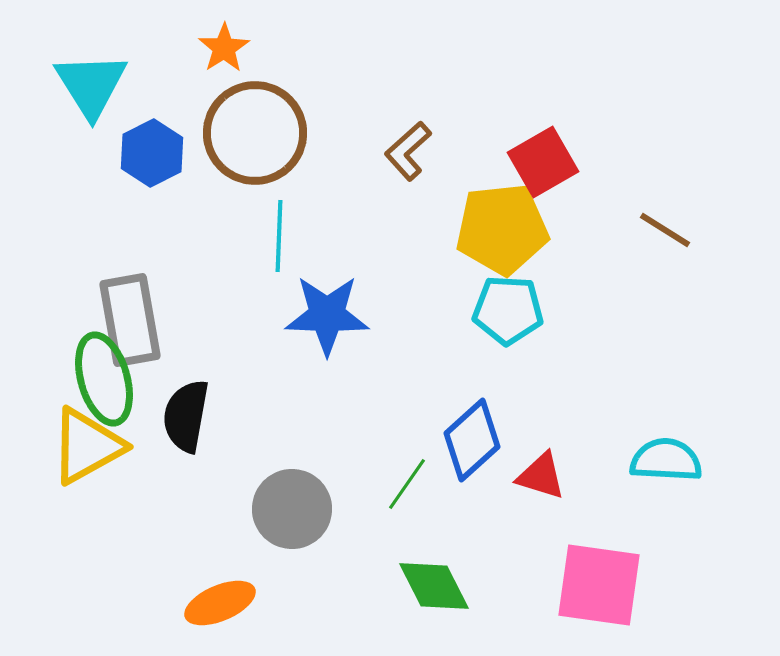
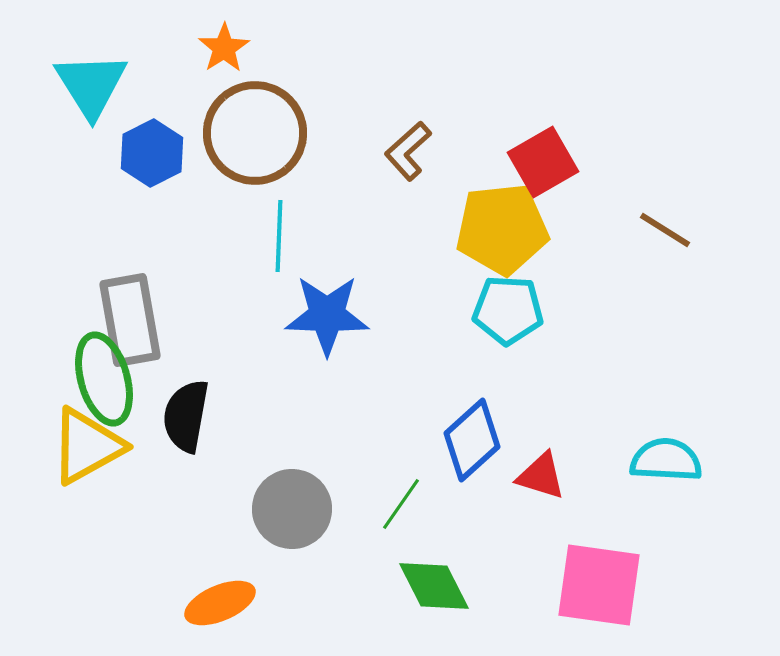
green line: moved 6 px left, 20 px down
